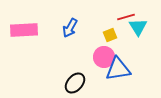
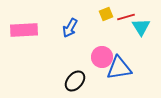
cyan triangle: moved 3 px right
yellow square: moved 4 px left, 21 px up
pink circle: moved 2 px left
blue triangle: moved 1 px right, 1 px up
black ellipse: moved 2 px up
